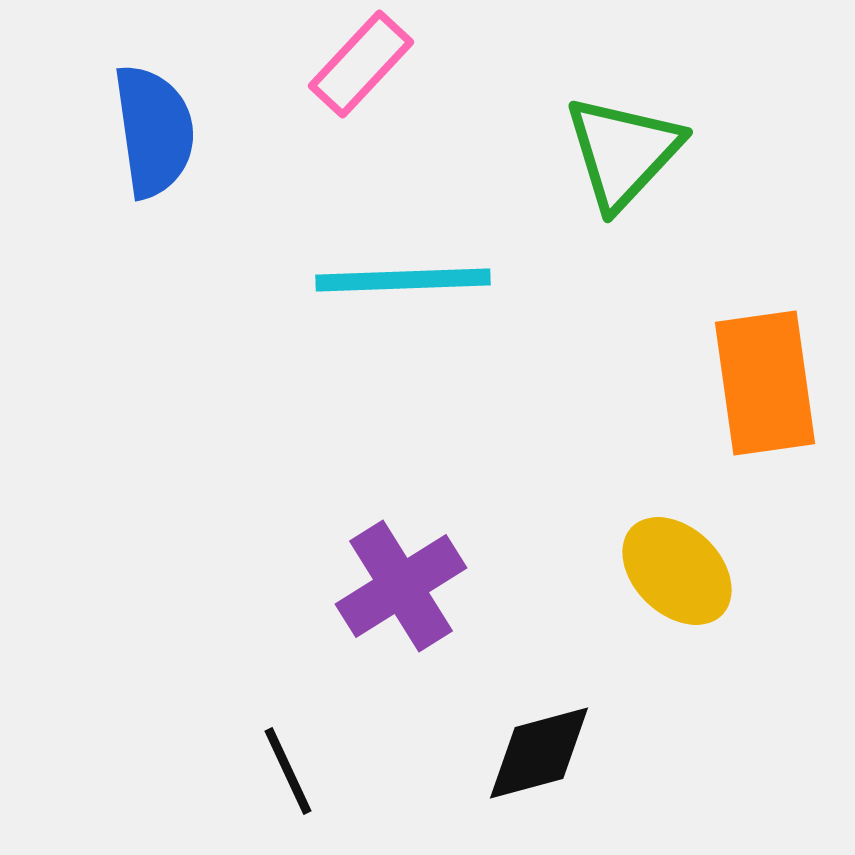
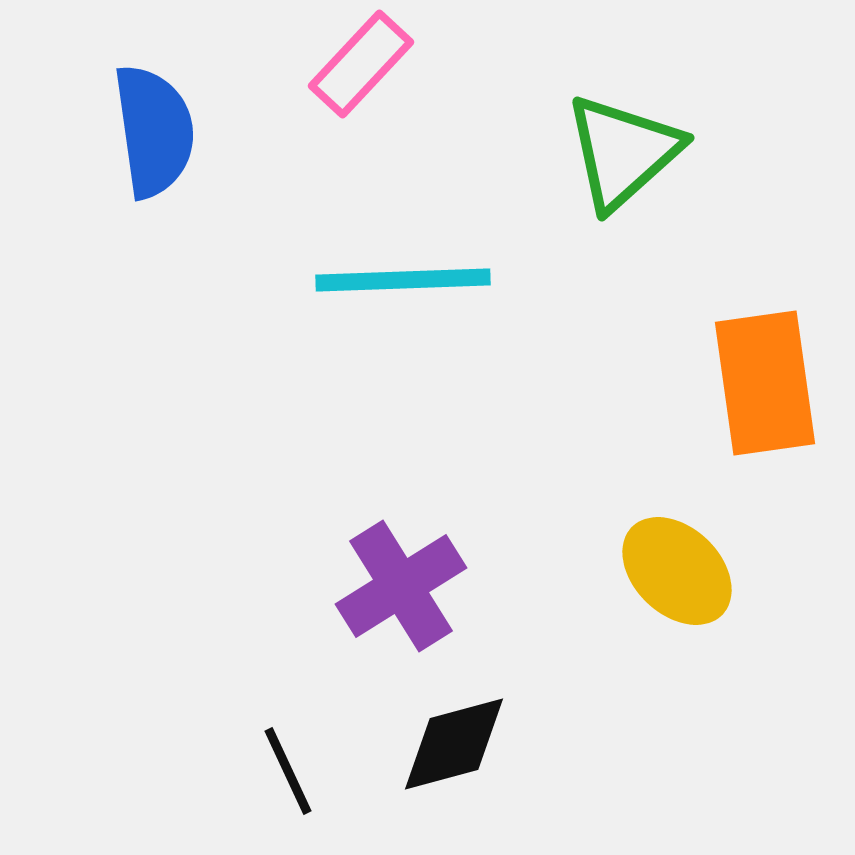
green triangle: rotated 5 degrees clockwise
black diamond: moved 85 px left, 9 px up
